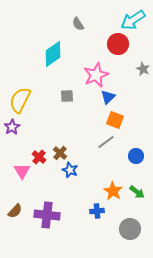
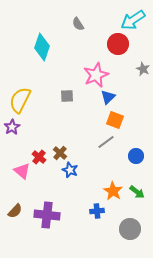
cyan diamond: moved 11 px left, 7 px up; rotated 36 degrees counterclockwise
pink triangle: rotated 18 degrees counterclockwise
